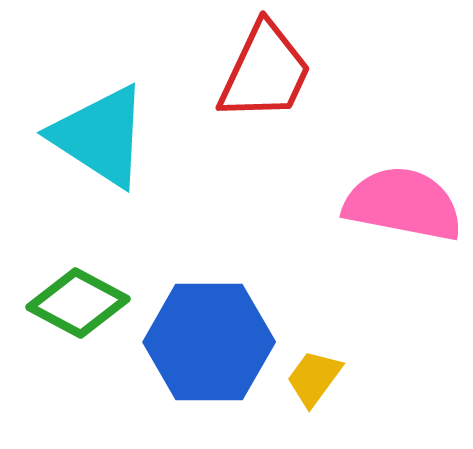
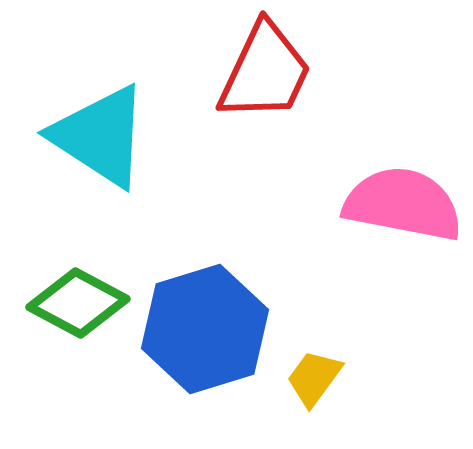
blue hexagon: moved 4 px left, 13 px up; rotated 17 degrees counterclockwise
